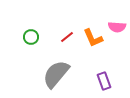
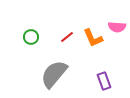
gray semicircle: moved 2 px left
